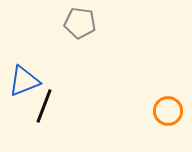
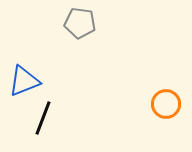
black line: moved 1 px left, 12 px down
orange circle: moved 2 px left, 7 px up
